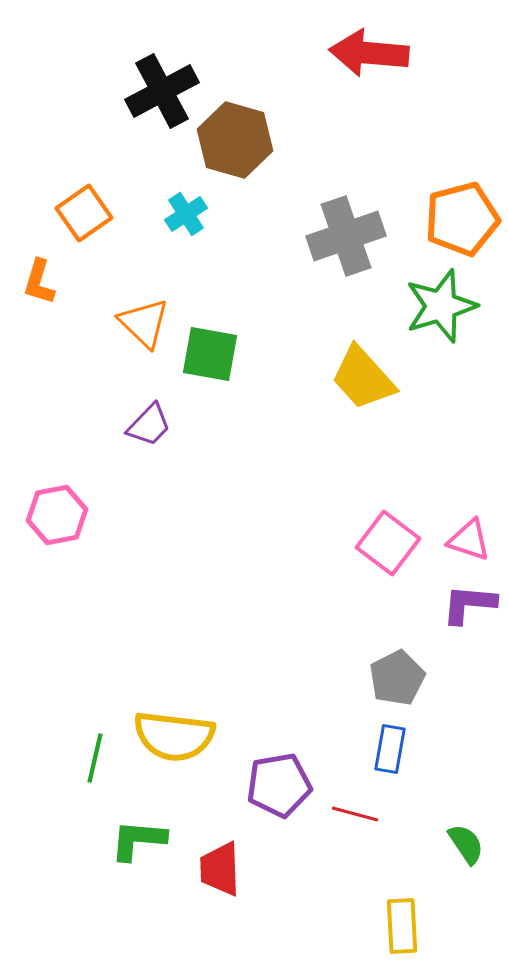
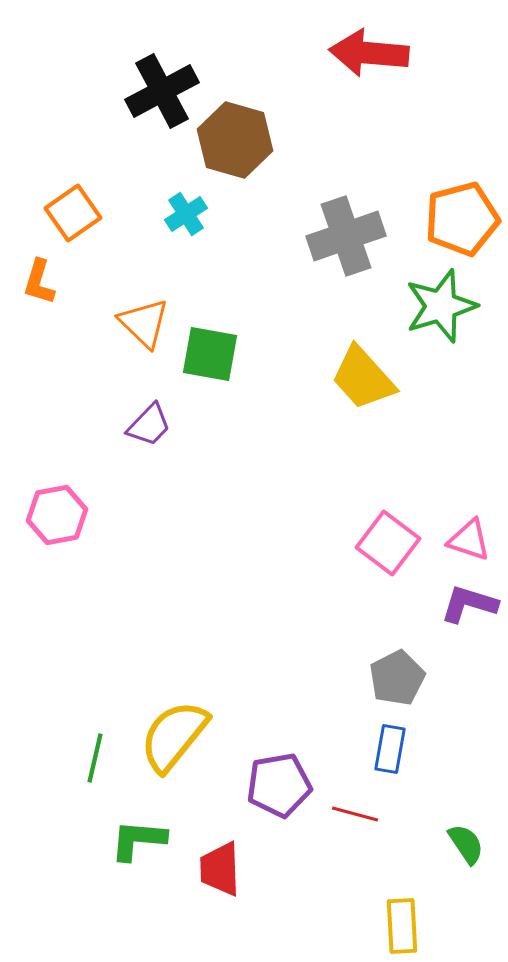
orange square: moved 11 px left
purple L-shape: rotated 12 degrees clockwise
yellow semicircle: rotated 122 degrees clockwise
